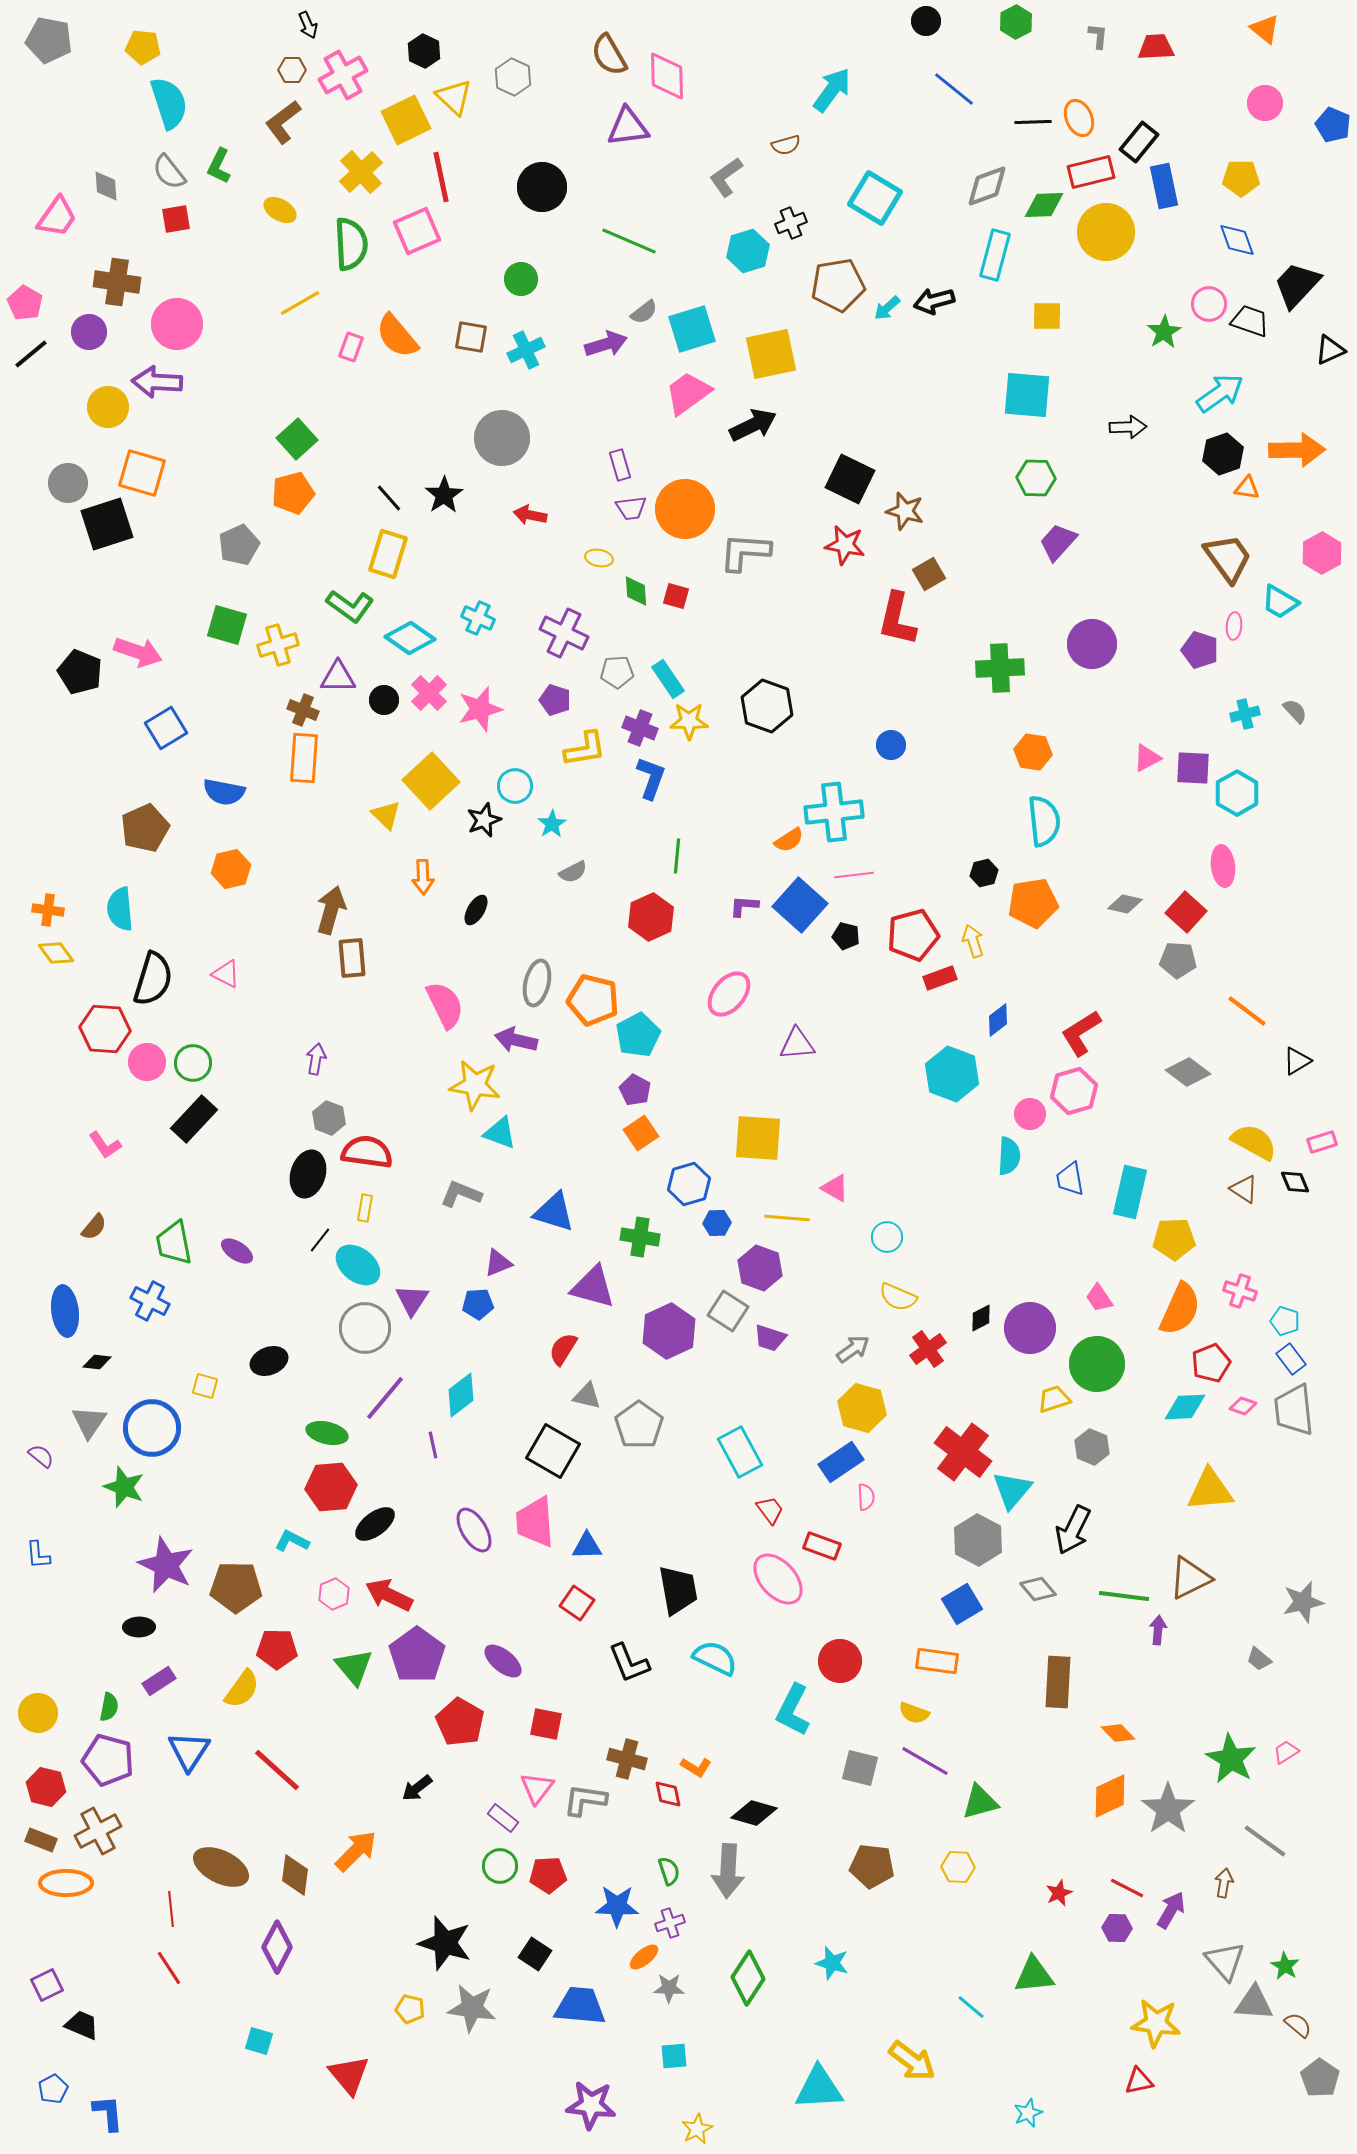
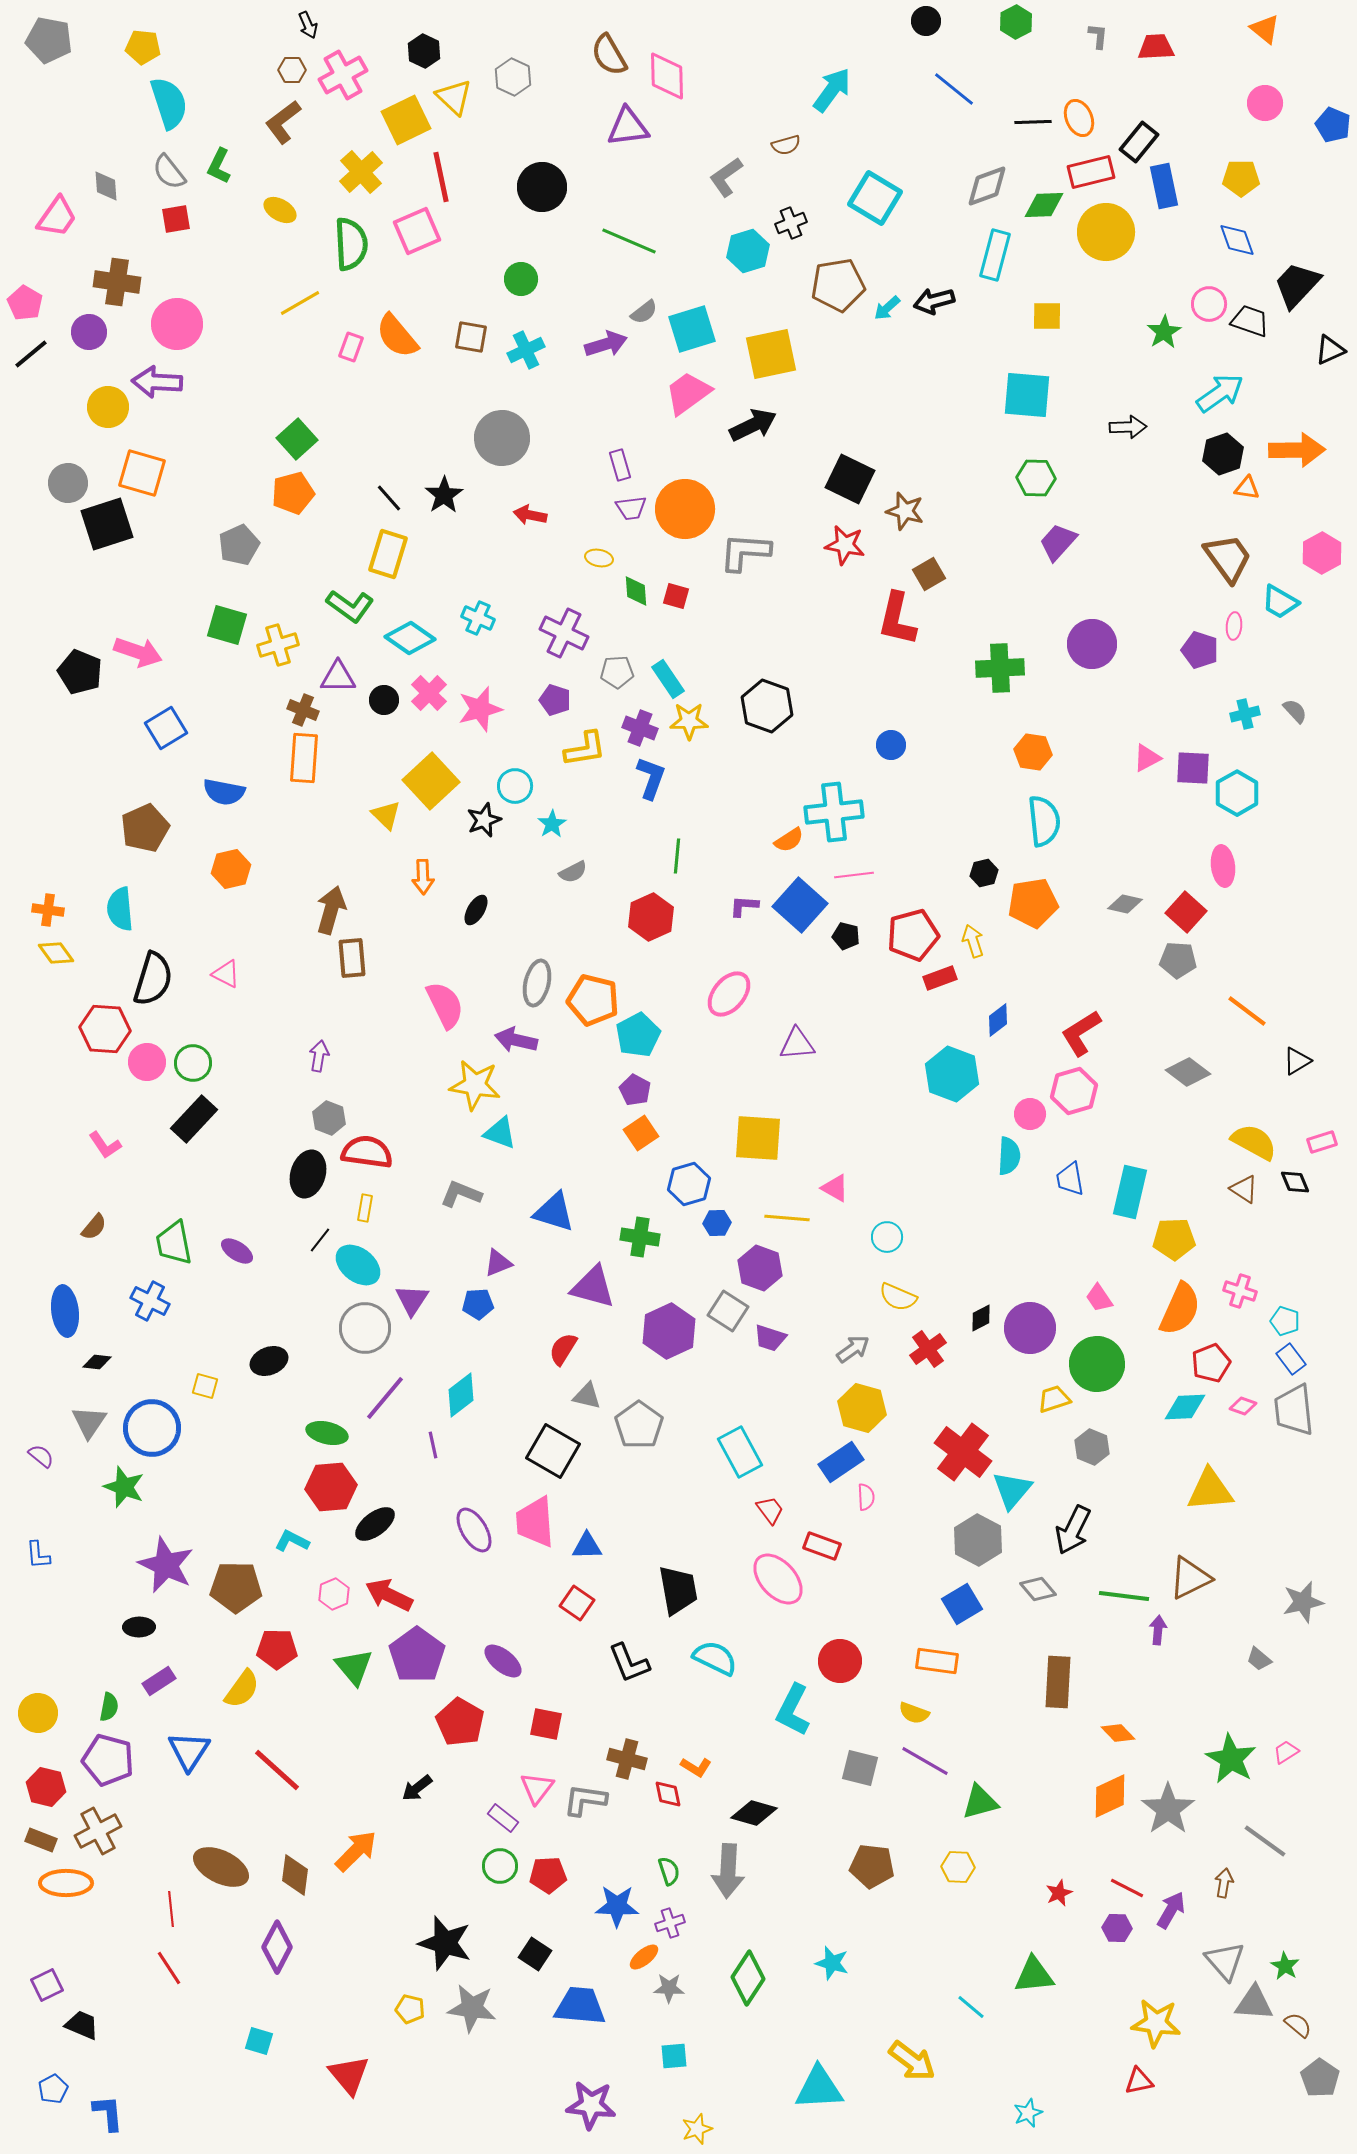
purple arrow at (316, 1059): moved 3 px right, 3 px up
yellow star at (697, 2129): rotated 8 degrees clockwise
